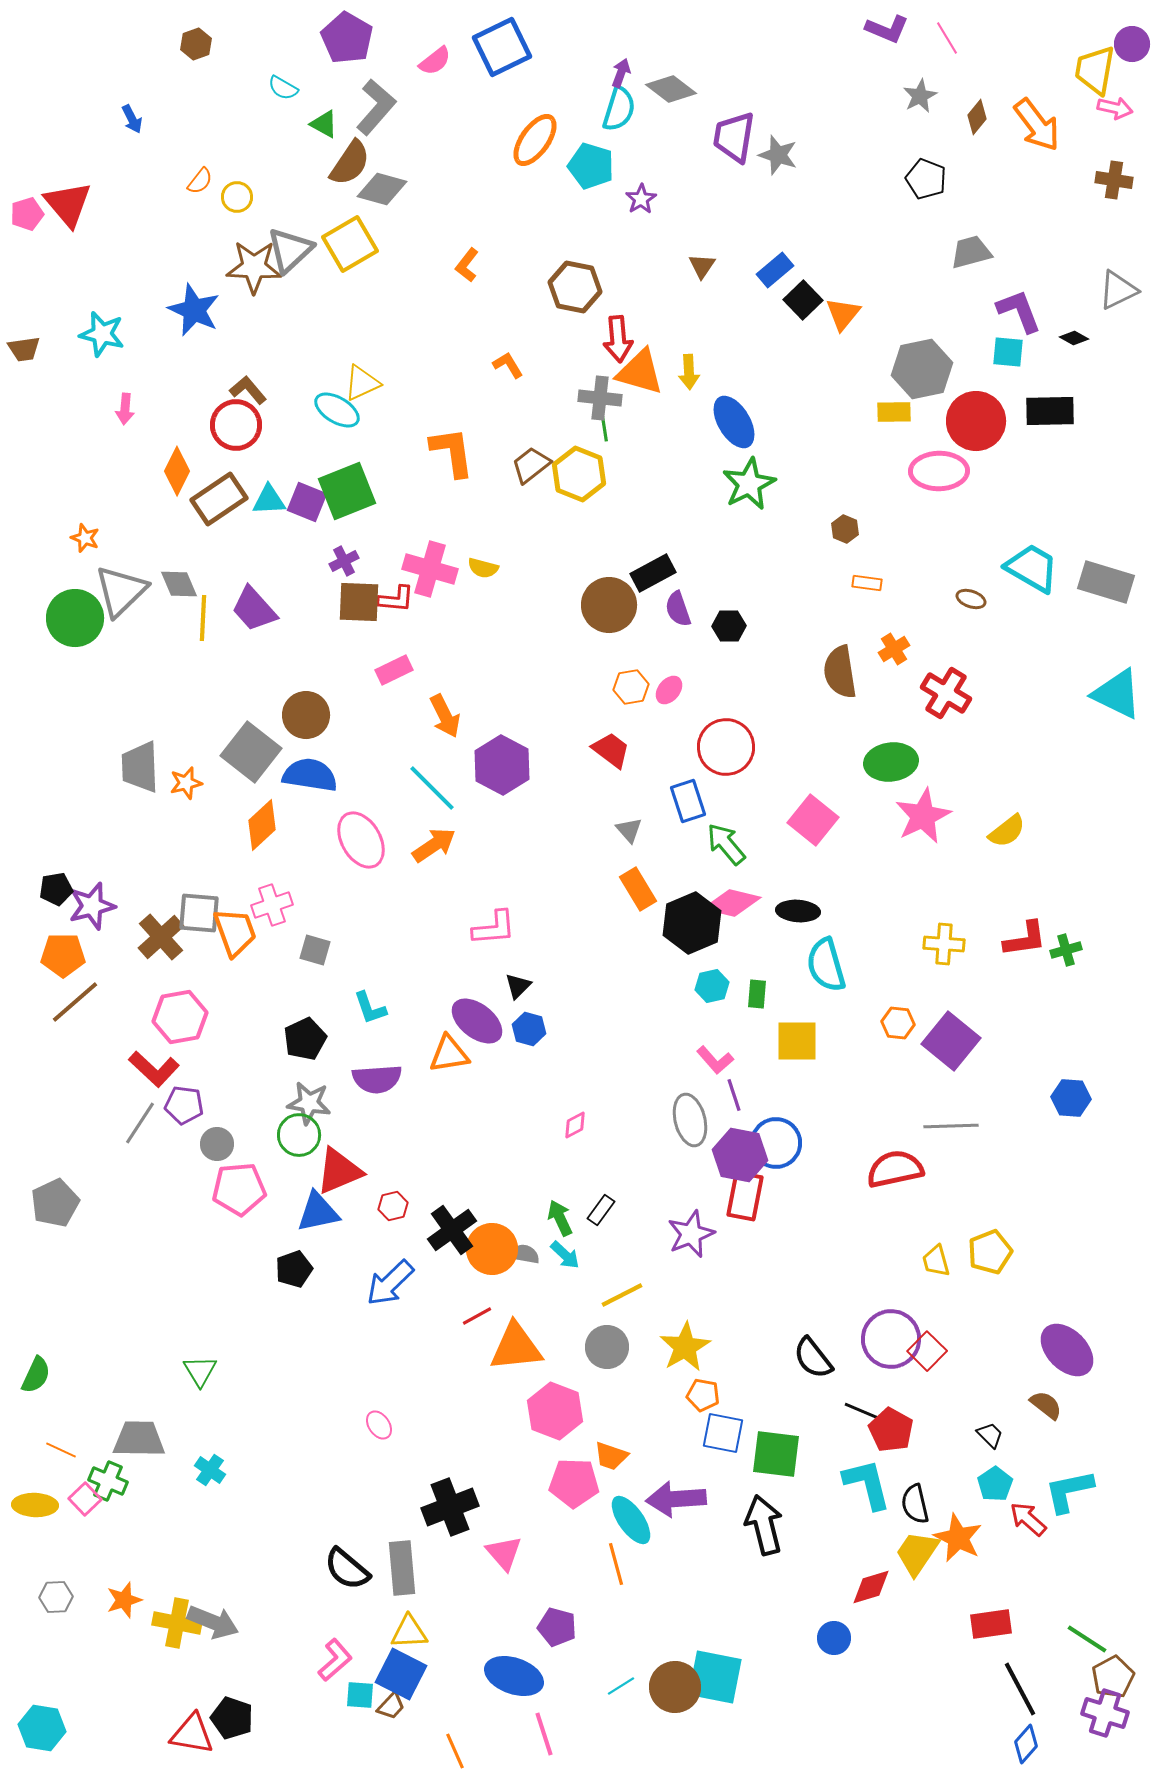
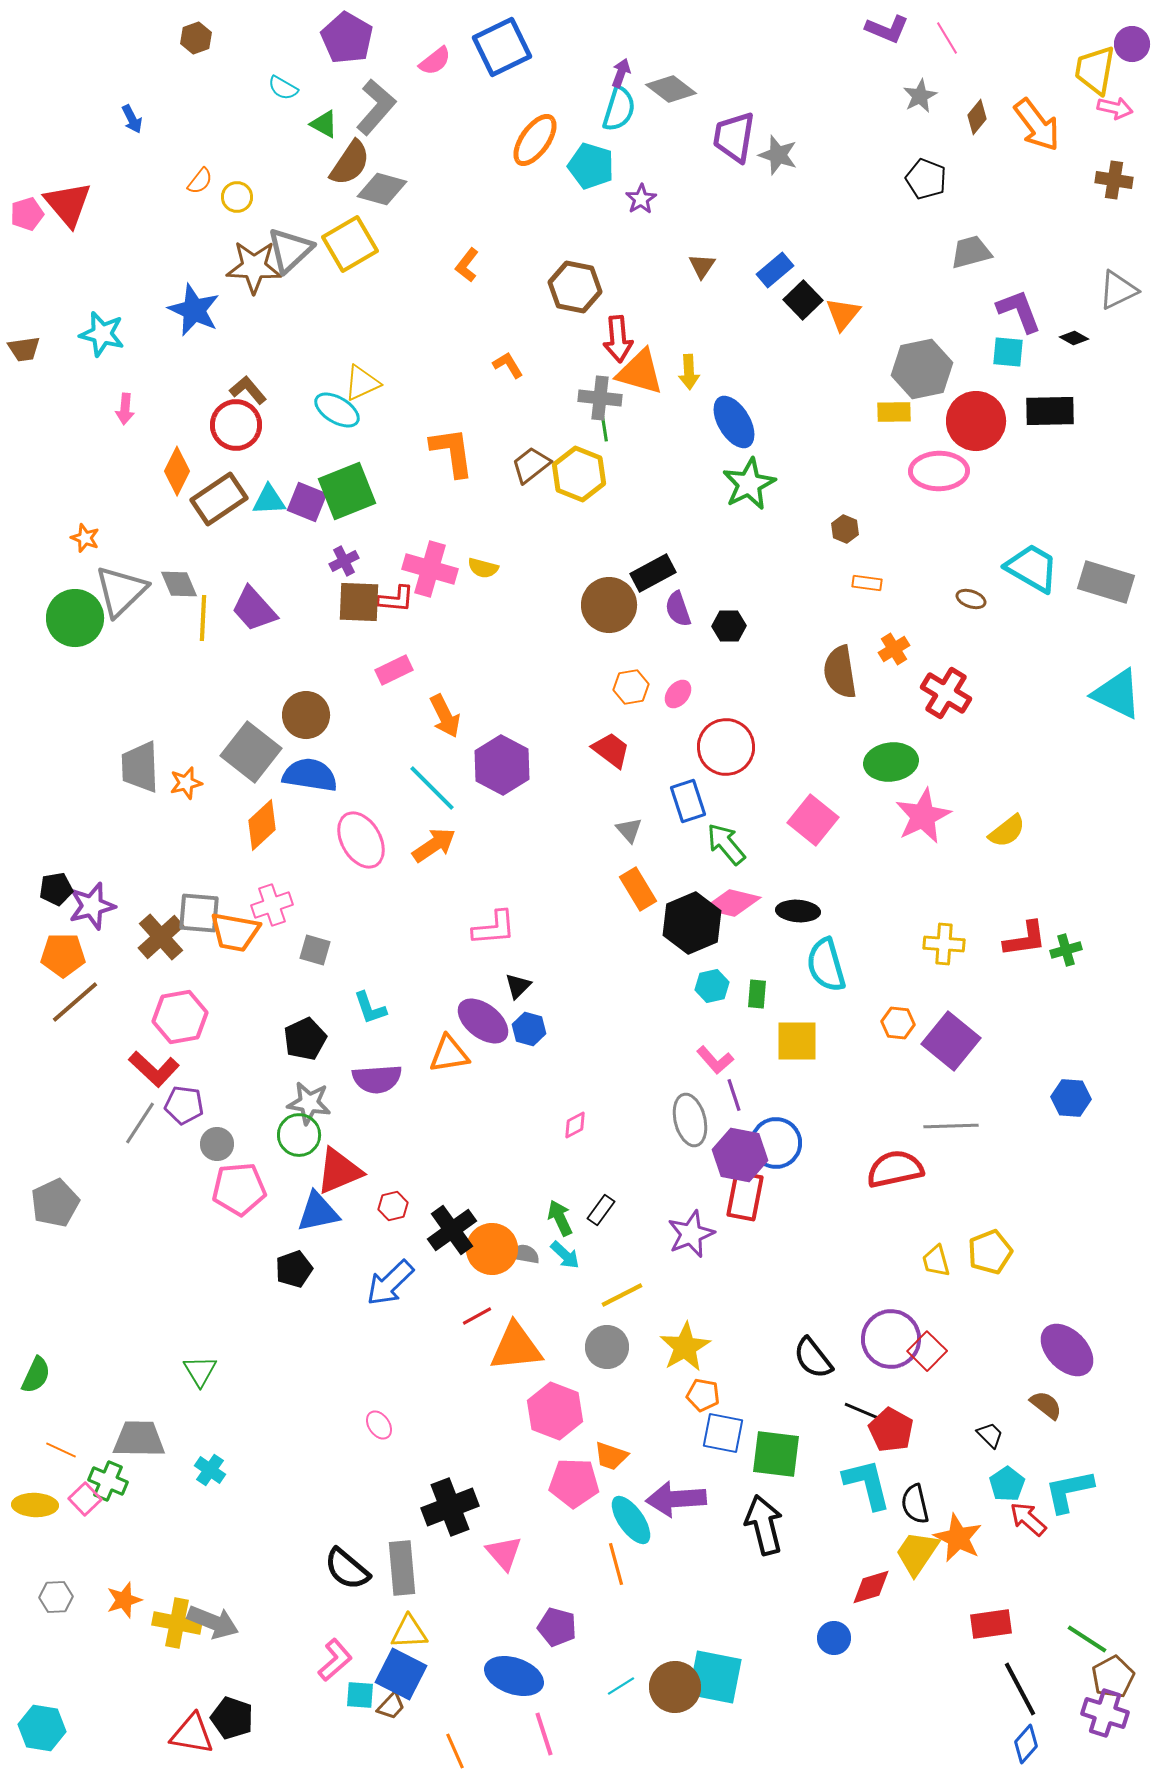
brown hexagon at (196, 44): moved 6 px up
pink ellipse at (669, 690): moved 9 px right, 4 px down
orange trapezoid at (235, 932): rotated 120 degrees clockwise
purple ellipse at (477, 1021): moved 6 px right
cyan pentagon at (995, 1484): moved 12 px right
